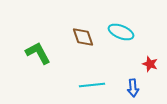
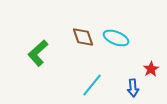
cyan ellipse: moved 5 px left, 6 px down
green L-shape: rotated 104 degrees counterclockwise
red star: moved 1 px right, 5 px down; rotated 21 degrees clockwise
cyan line: rotated 45 degrees counterclockwise
